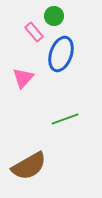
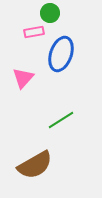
green circle: moved 4 px left, 3 px up
pink rectangle: rotated 60 degrees counterclockwise
green line: moved 4 px left, 1 px down; rotated 12 degrees counterclockwise
brown semicircle: moved 6 px right, 1 px up
